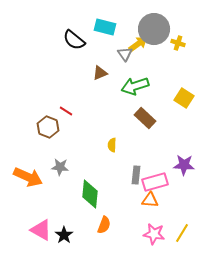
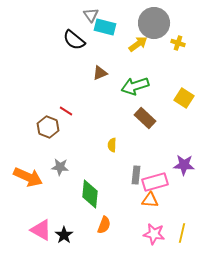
gray circle: moved 6 px up
gray triangle: moved 34 px left, 39 px up
yellow line: rotated 18 degrees counterclockwise
